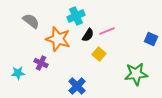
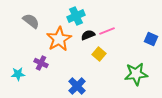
black semicircle: rotated 144 degrees counterclockwise
orange star: moved 1 px right; rotated 25 degrees clockwise
cyan star: moved 1 px down
